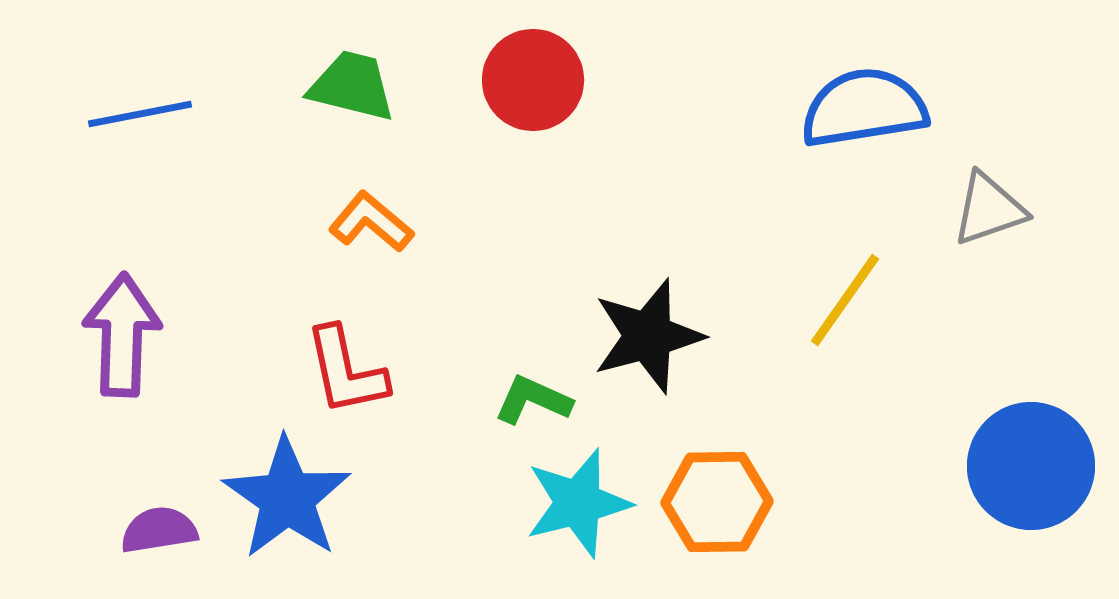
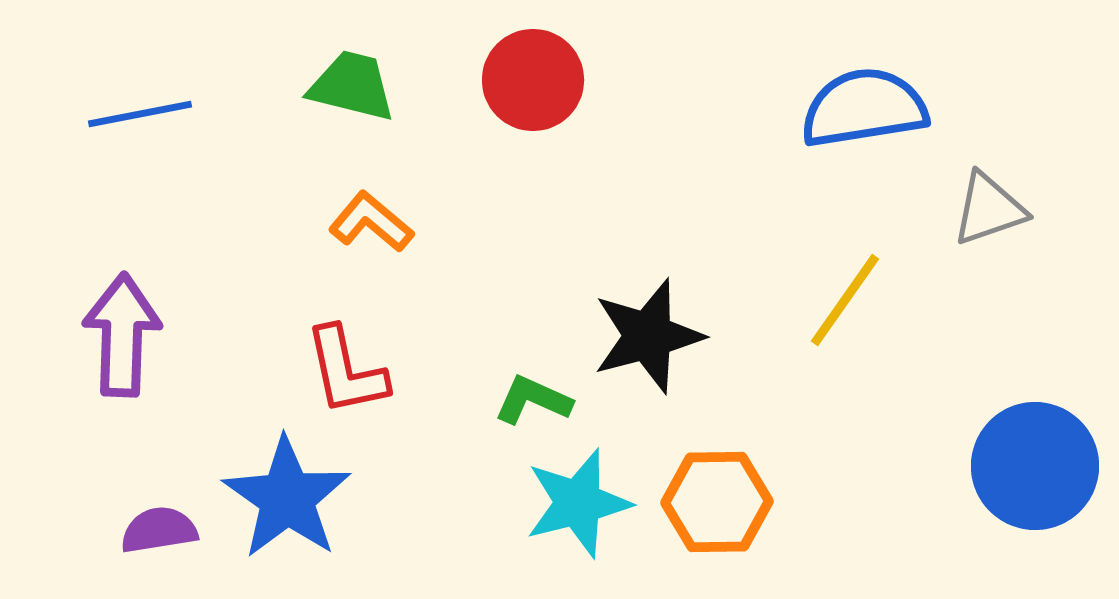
blue circle: moved 4 px right
